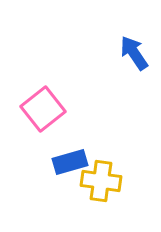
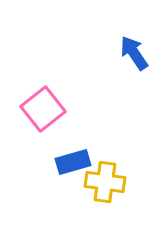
blue rectangle: moved 3 px right
yellow cross: moved 4 px right, 1 px down
